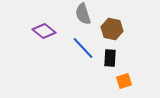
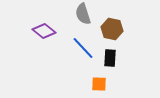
orange square: moved 25 px left, 3 px down; rotated 21 degrees clockwise
